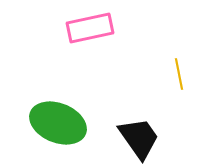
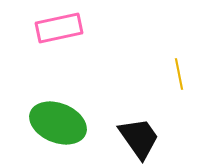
pink rectangle: moved 31 px left
